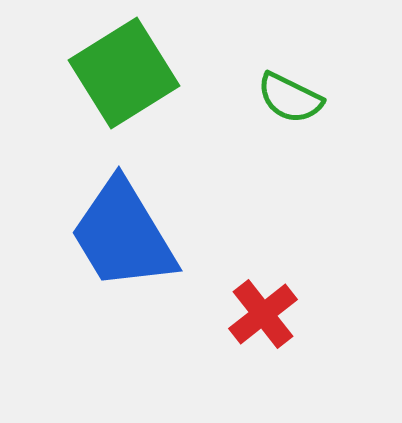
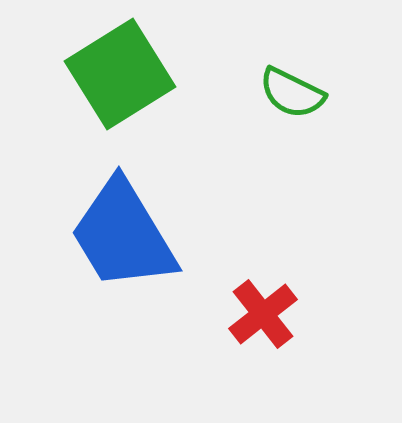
green square: moved 4 px left, 1 px down
green semicircle: moved 2 px right, 5 px up
